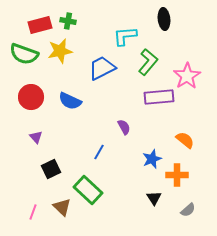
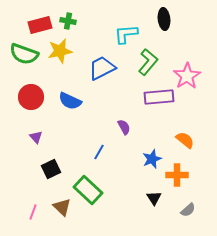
cyan L-shape: moved 1 px right, 2 px up
